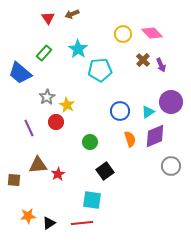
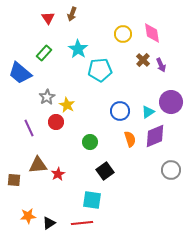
brown arrow: rotated 48 degrees counterclockwise
pink diamond: rotated 35 degrees clockwise
gray circle: moved 4 px down
